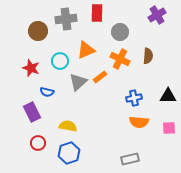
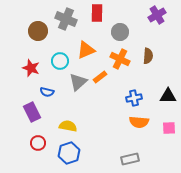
gray cross: rotated 30 degrees clockwise
